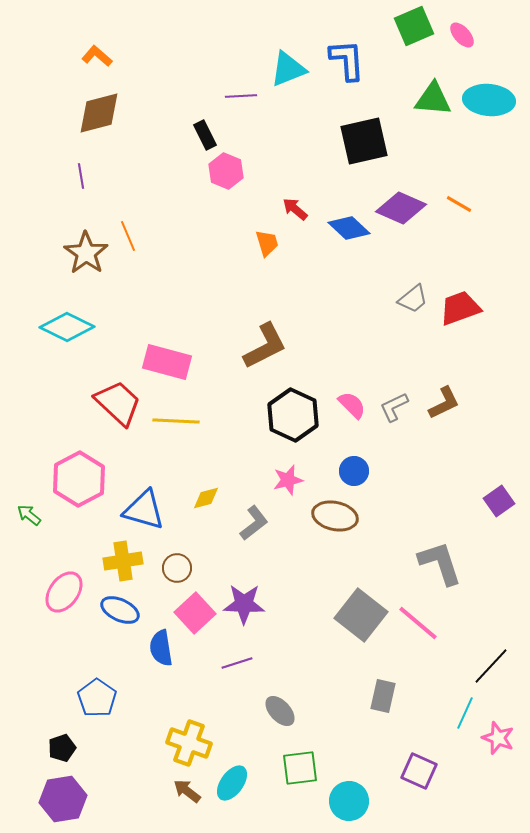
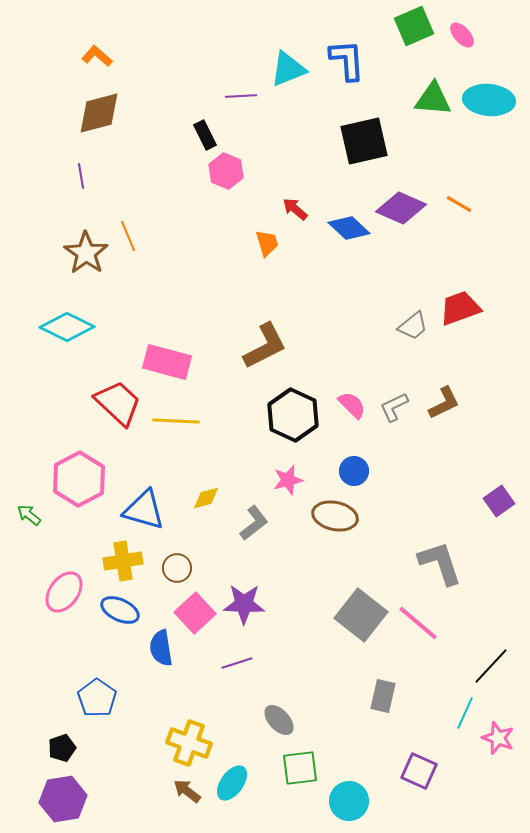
gray trapezoid at (413, 299): moved 27 px down
gray ellipse at (280, 711): moved 1 px left, 9 px down
